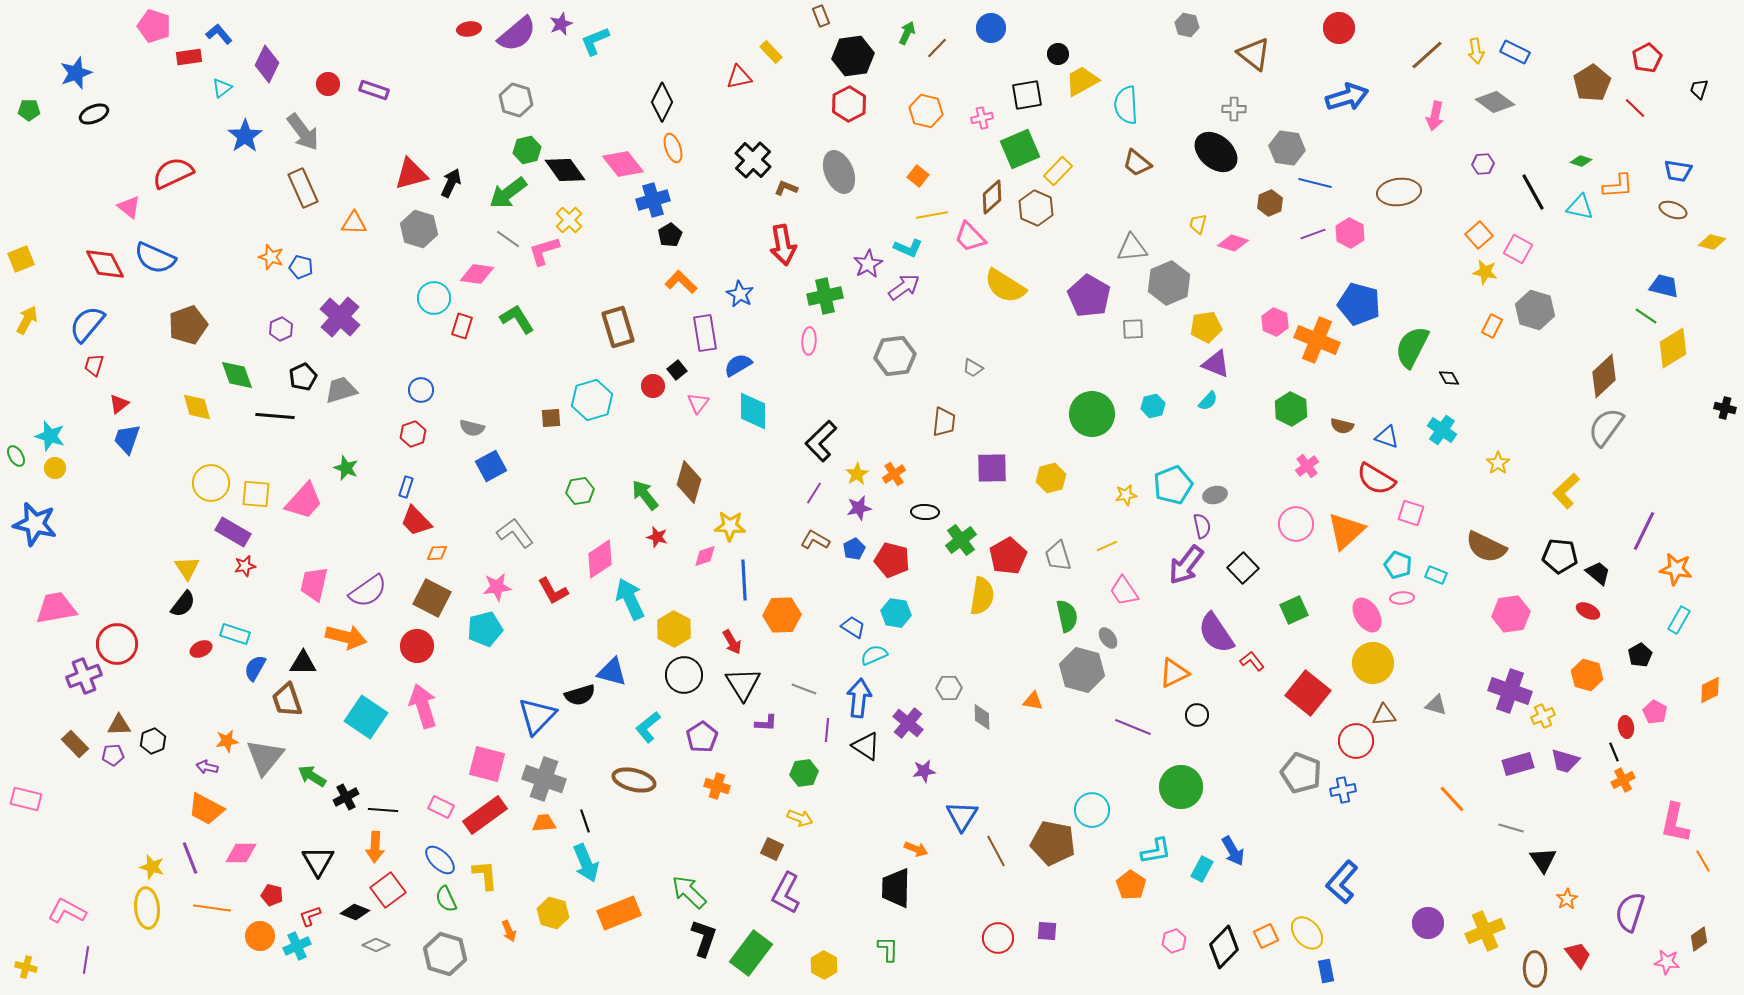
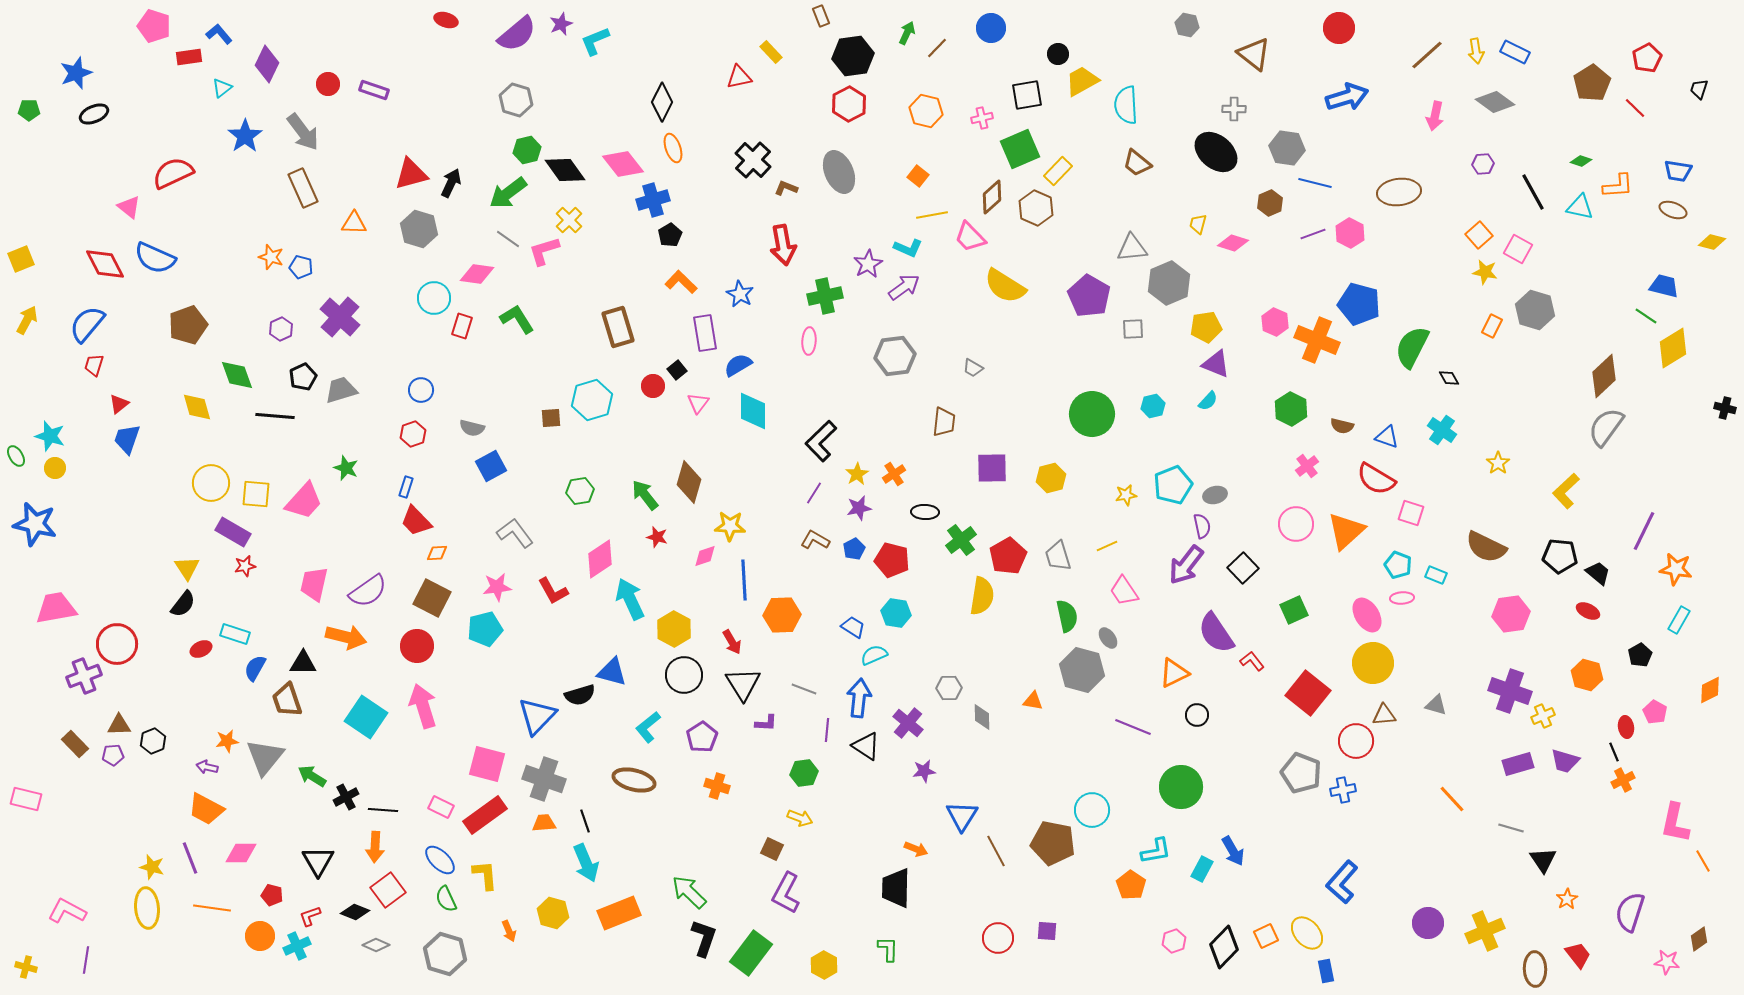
red ellipse at (469, 29): moved 23 px left, 9 px up; rotated 25 degrees clockwise
